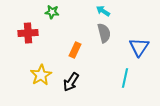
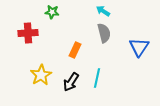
cyan line: moved 28 px left
